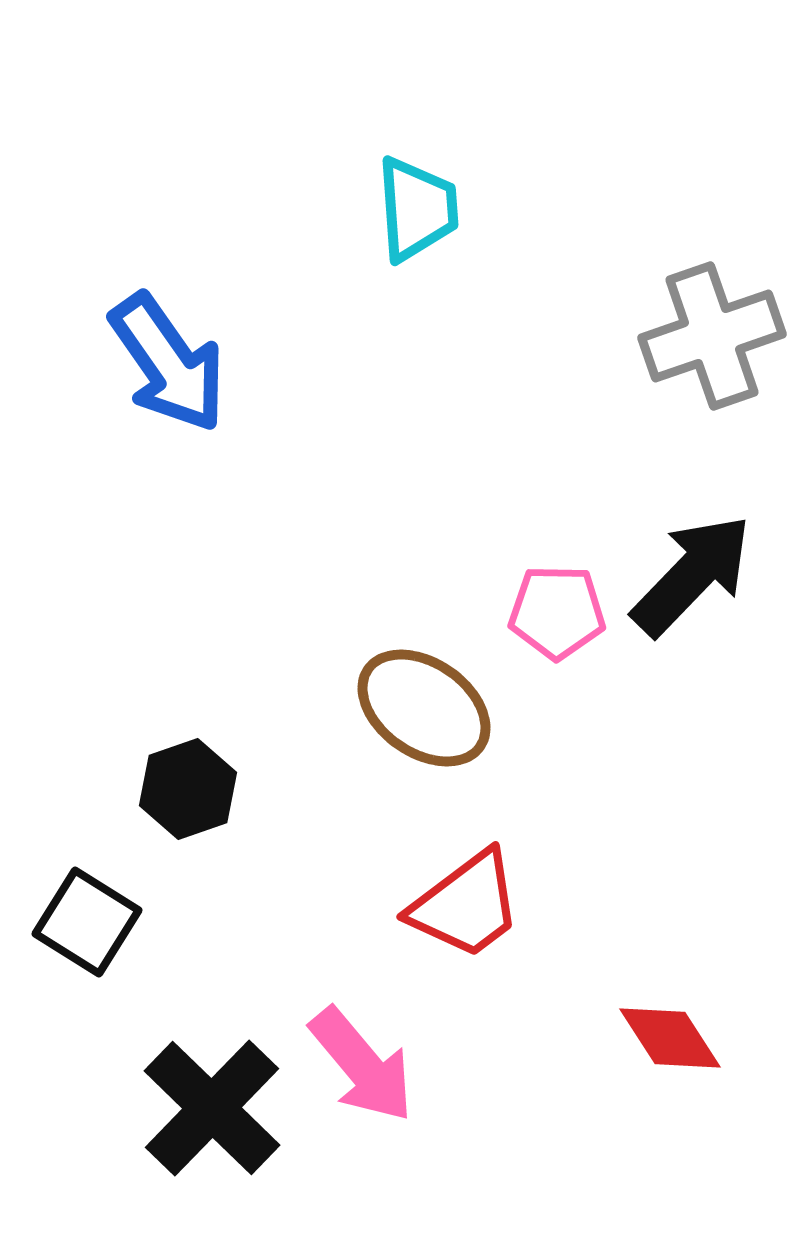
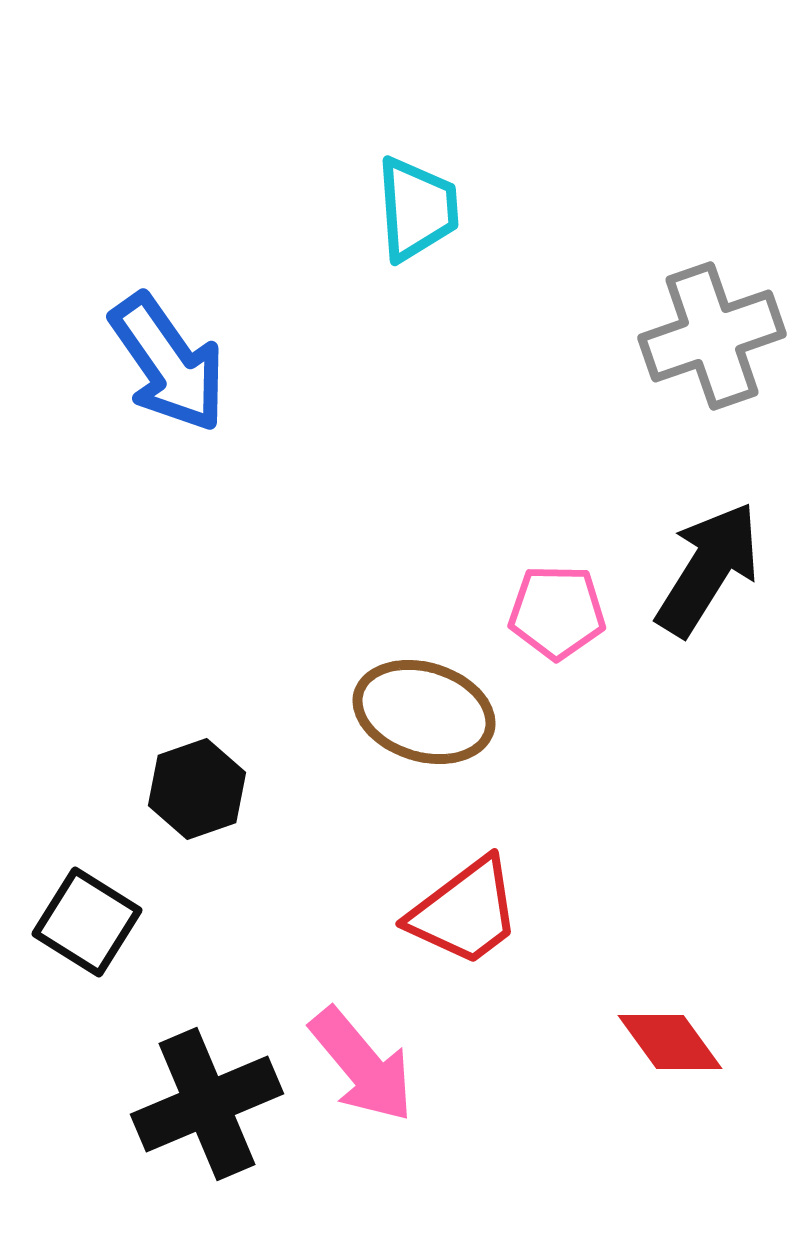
black arrow: moved 16 px right, 6 px up; rotated 12 degrees counterclockwise
brown ellipse: moved 4 px down; rotated 18 degrees counterclockwise
black hexagon: moved 9 px right
red trapezoid: moved 1 px left, 7 px down
red diamond: moved 4 px down; rotated 3 degrees counterclockwise
black cross: moved 5 px left, 4 px up; rotated 23 degrees clockwise
